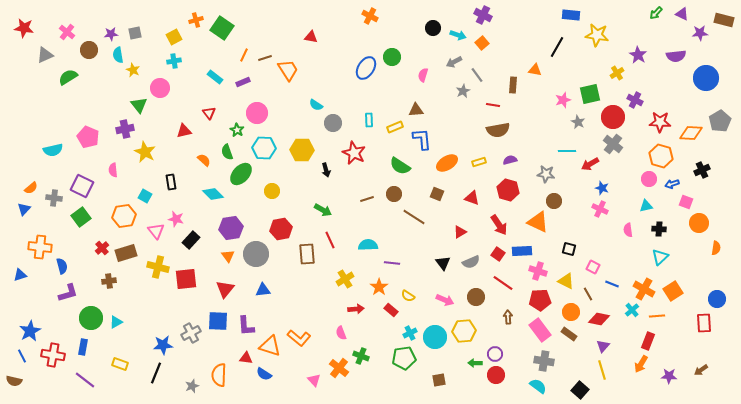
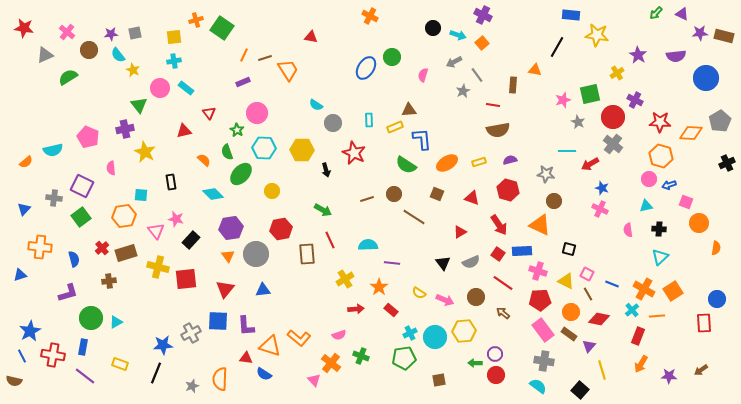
brown rectangle at (724, 20): moved 16 px down
yellow square at (174, 37): rotated 21 degrees clockwise
cyan semicircle at (118, 55): rotated 28 degrees counterclockwise
cyan rectangle at (215, 77): moved 29 px left, 11 px down
brown triangle at (416, 110): moved 7 px left
green semicircle at (400, 166): moved 6 px right, 1 px up
pink semicircle at (113, 170): moved 2 px left, 2 px up
black cross at (702, 170): moved 25 px right, 7 px up
blue arrow at (672, 184): moved 3 px left, 1 px down
orange semicircle at (31, 188): moved 5 px left, 26 px up
cyan square at (145, 196): moved 4 px left, 1 px up; rotated 24 degrees counterclockwise
orange triangle at (538, 222): moved 2 px right, 3 px down
blue semicircle at (62, 266): moved 12 px right, 7 px up
pink square at (593, 267): moved 6 px left, 7 px down
yellow semicircle at (408, 296): moved 11 px right, 3 px up
brown arrow at (508, 317): moved 5 px left, 4 px up; rotated 48 degrees counterclockwise
pink rectangle at (540, 330): moved 3 px right
pink semicircle at (341, 333): moved 2 px left, 2 px down; rotated 88 degrees counterclockwise
red rectangle at (648, 341): moved 10 px left, 5 px up
purple triangle at (603, 346): moved 14 px left
orange cross at (339, 368): moved 8 px left, 5 px up
orange semicircle at (219, 375): moved 1 px right, 4 px down
purple line at (85, 380): moved 4 px up
